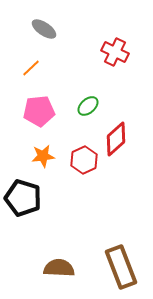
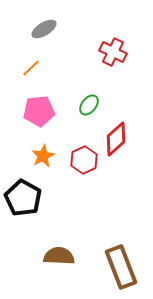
gray ellipse: rotated 65 degrees counterclockwise
red cross: moved 2 px left
green ellipse: moved 1 px right, 1 px up; rotated 10 degrees counterclockwise
orange star: rotated 20 degrees counterclockwise
black pentagon: rotated 12 degrees clockwise
brown semicircle: moved 12 px up
